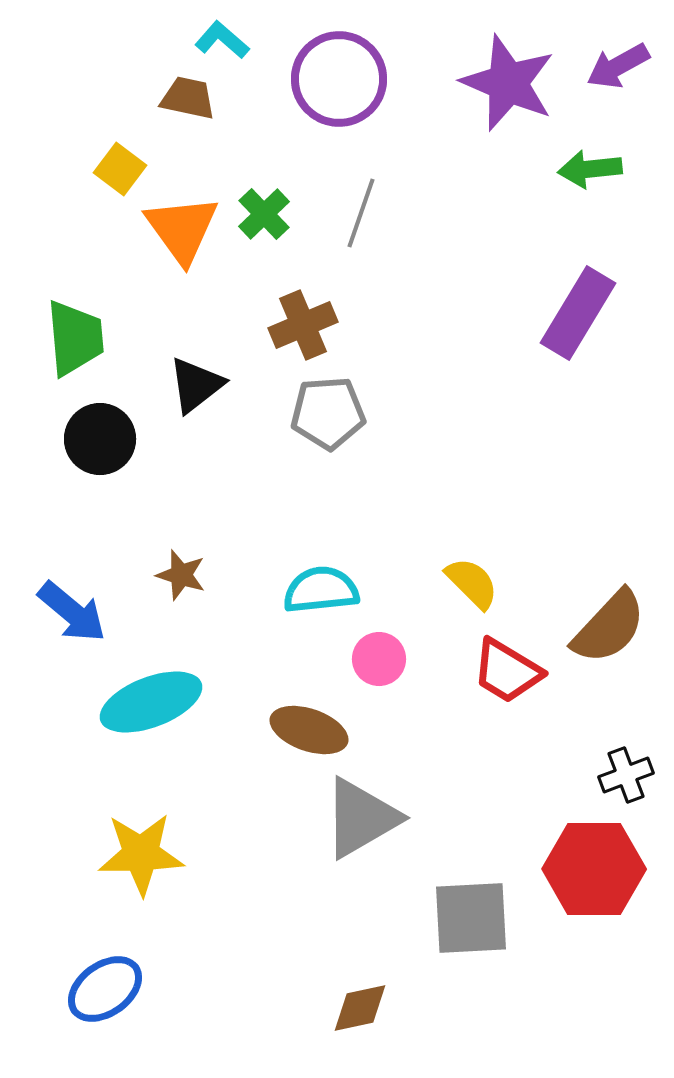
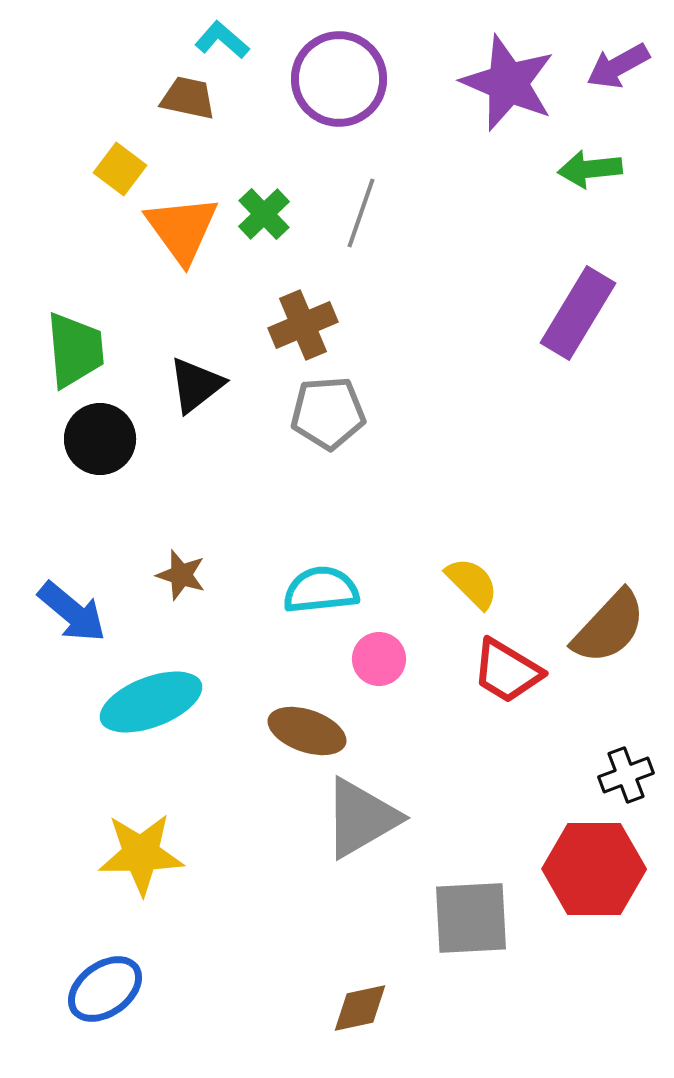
green trapezoid: moved 12 px down
brown ellipse: moved 2 px left, 1 px down
